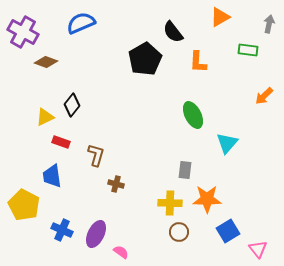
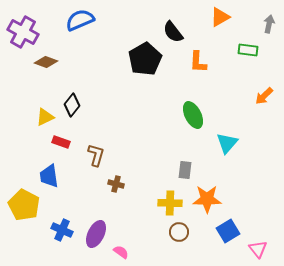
blue semicircle: moved 1 px left, 3 px up
blue trapezoid: moved 3 px left
